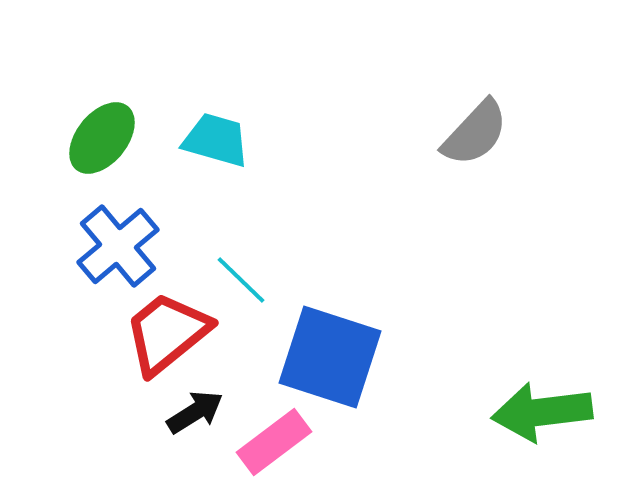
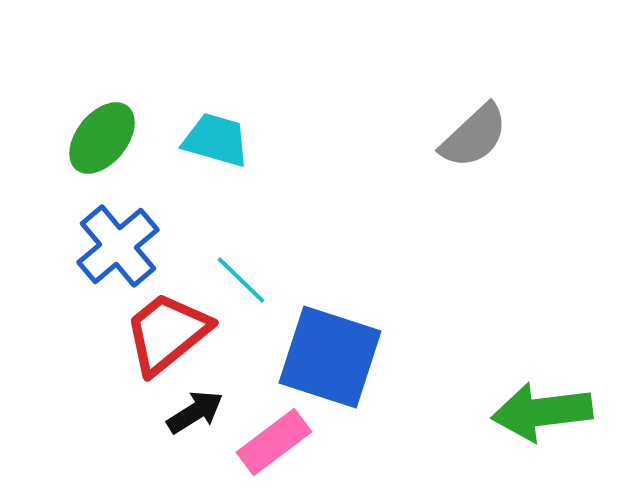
gray semicircle: moved 1 px left, 3 px down; rotated 4 degrees clockwise
